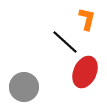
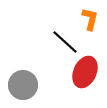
orange L-shape: moved 3 px right
gray circle: moved 1 px left, 2 px up
